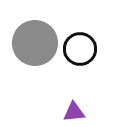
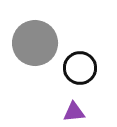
black circle: moved 19 px down
